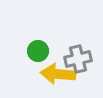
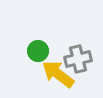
yellow arrow: rotated 32 degrees clockwise
